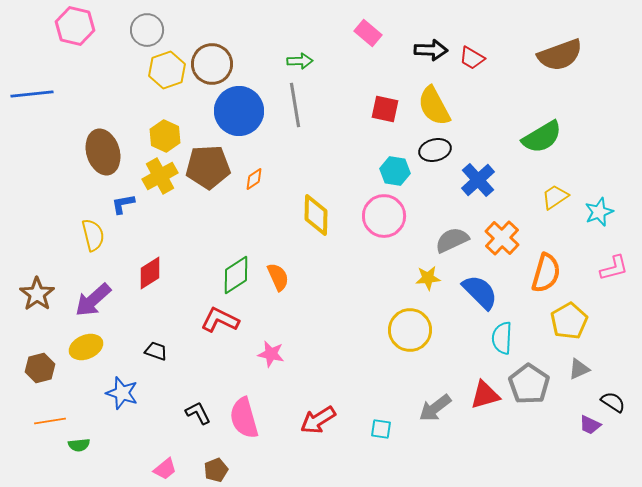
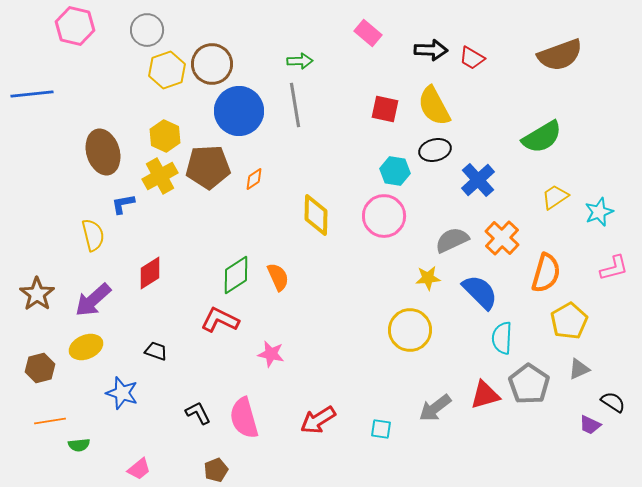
pink trapezoid at (165, 469): moved 26 px left
